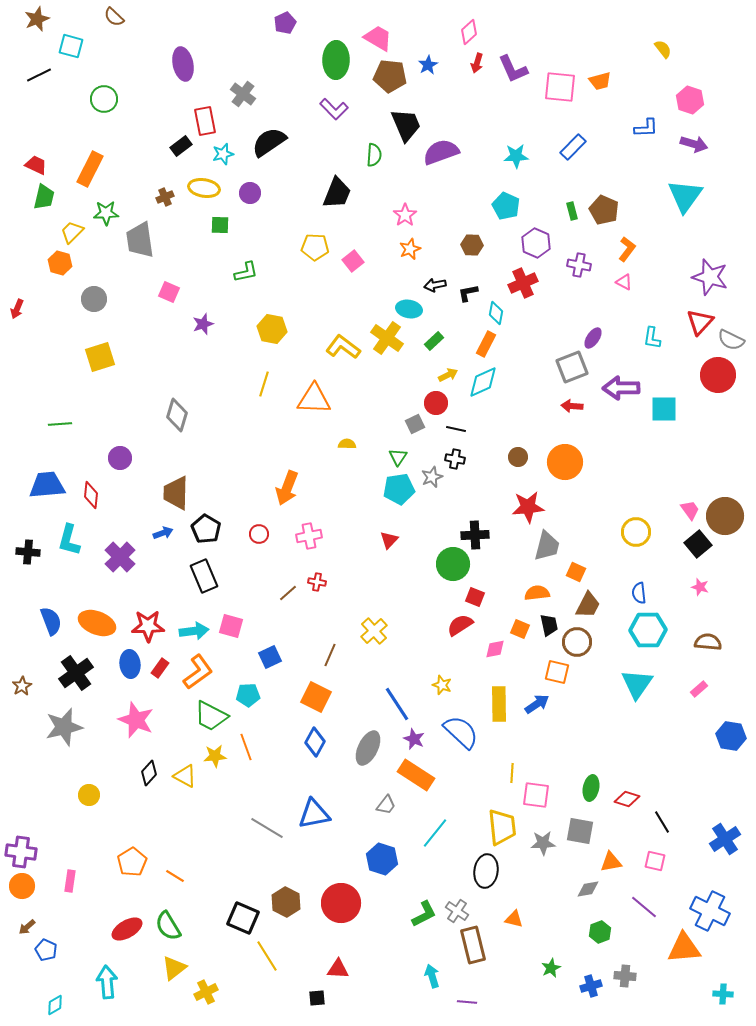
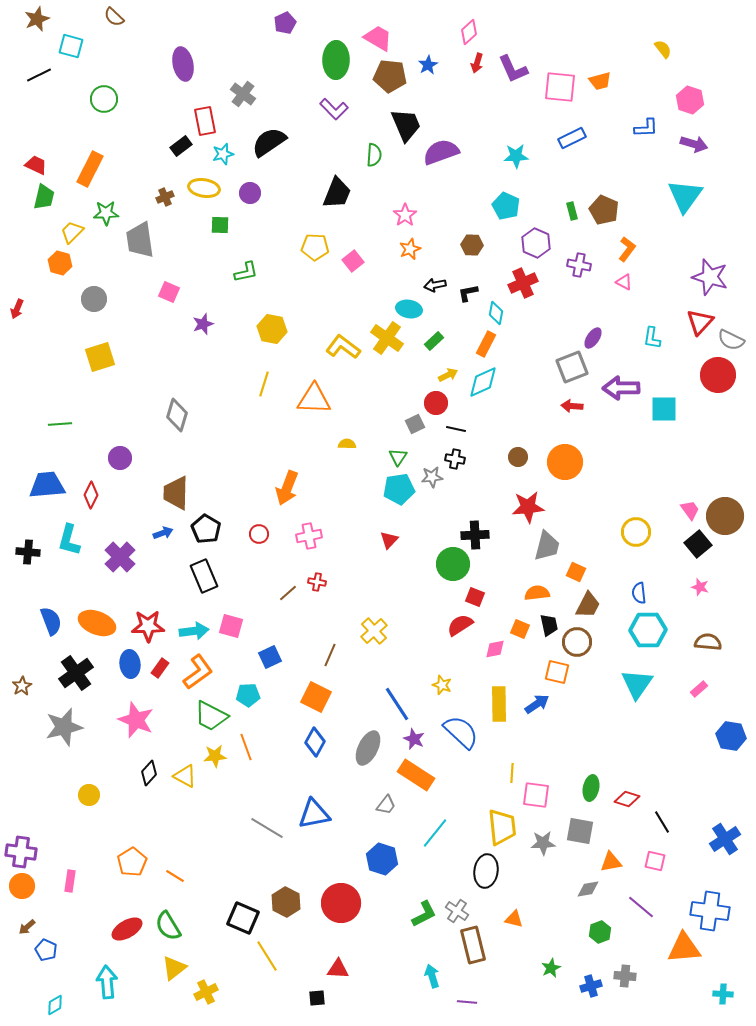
blue rectangle at (573, 147): moved 1 px left, 9 px up; rotated 20 degrees clockwise
gray star at (432, 477): rotated 15 degrees clockwise
red diamond at (91, 495): rotated 20 degrees clockwise
purple line at (644, 907): moved 3 px left
blue cross at (710, 911): rotated 18 degrees counterclockwise
